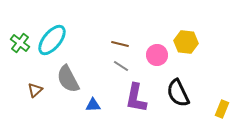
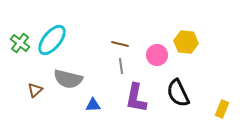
gray line: rotated 49 degrees clockwise
gray semicircle: rotated 48 degrees counterclockwise
